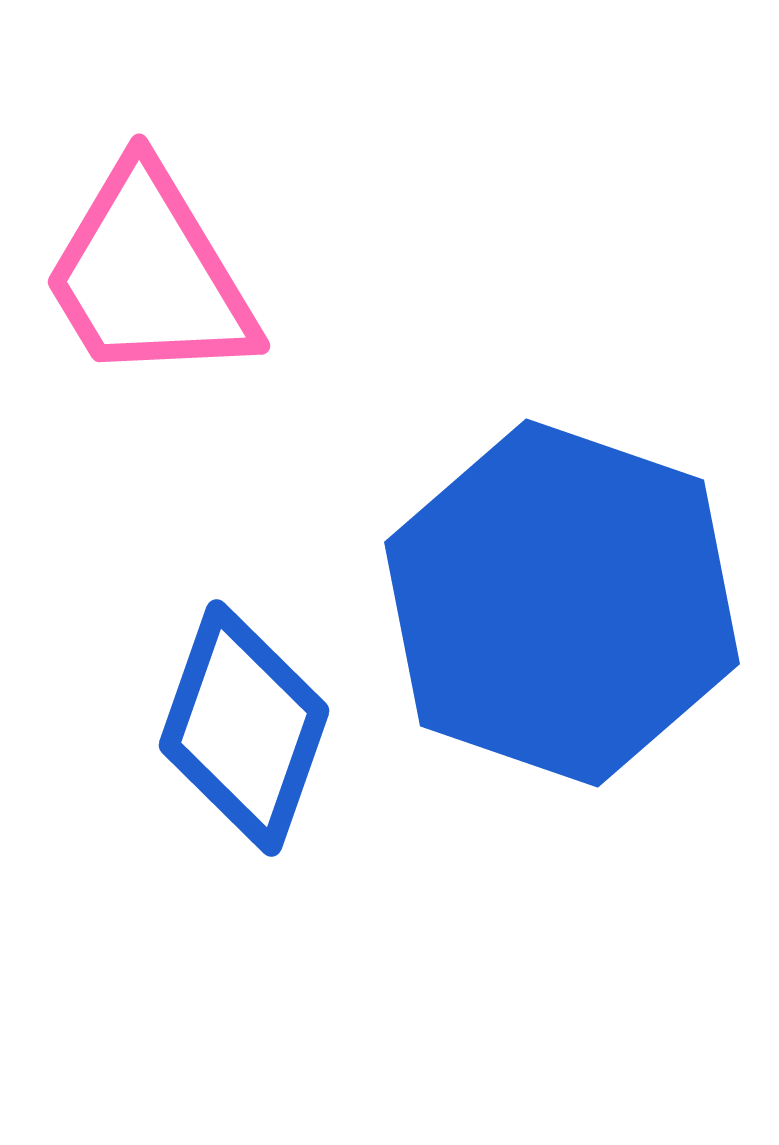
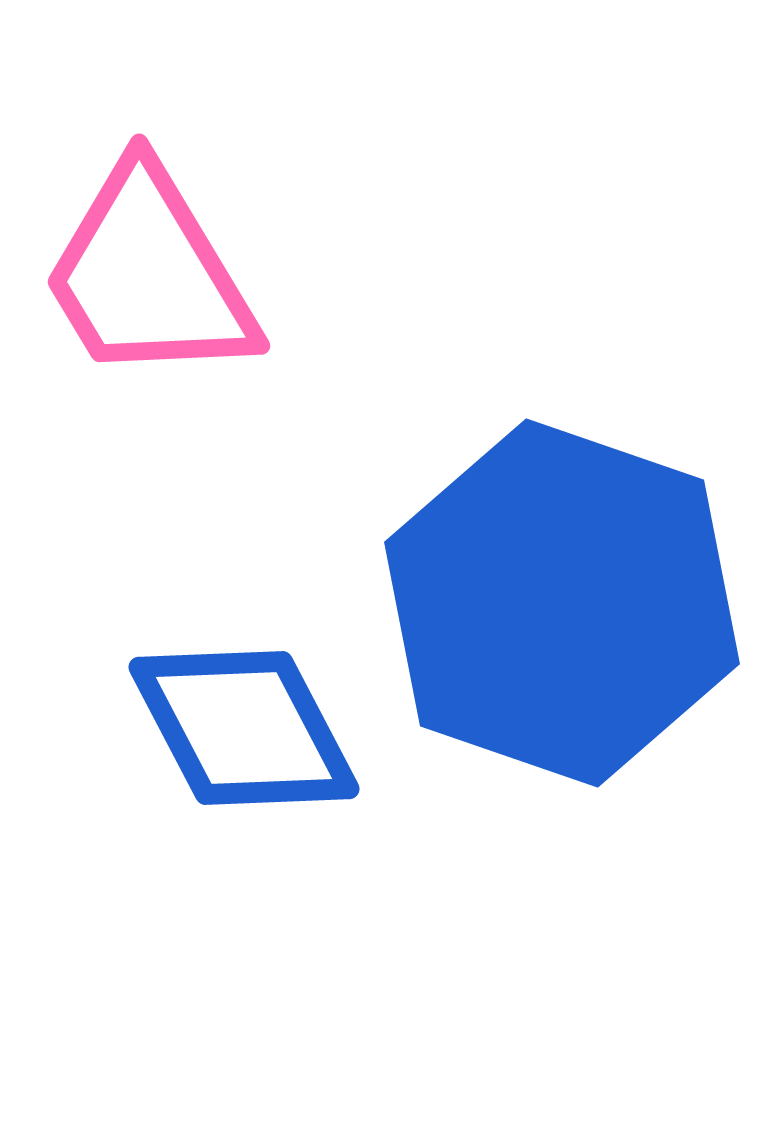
blue diamond: rotated 47 degrees counterclockwise
